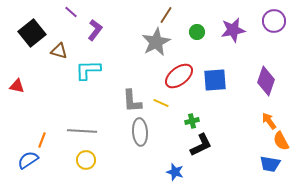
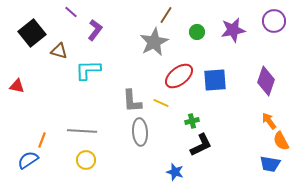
gray star: moved 2 px left
